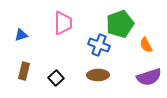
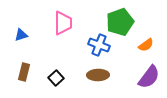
green pentagon: moved 2 px up
orange semicircle: rotated 98 degrees counterclockwise
brown rectangle: moved 1 px down
purple semicircle: rotated 35 degrees counterclockwise
